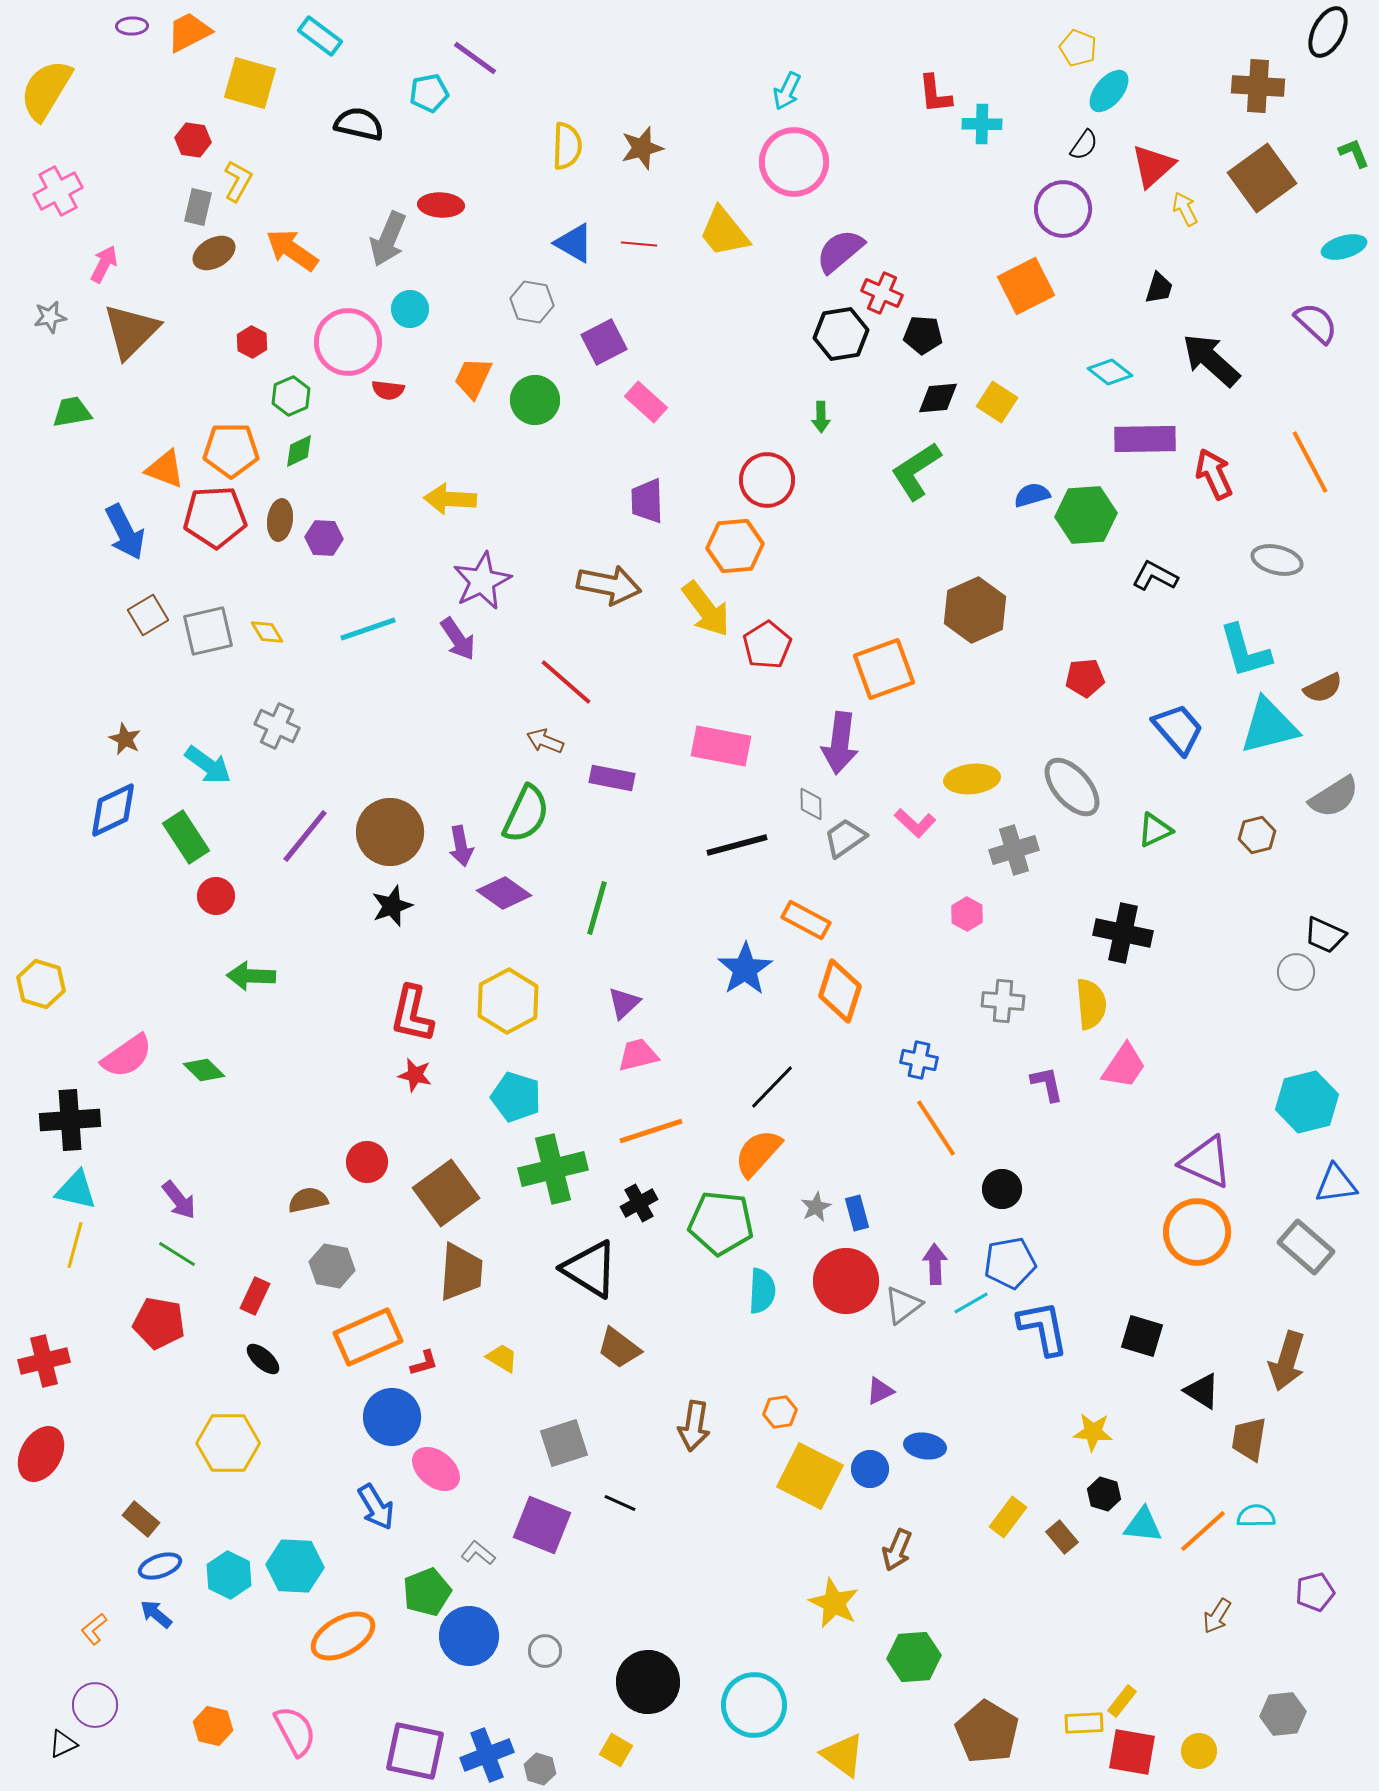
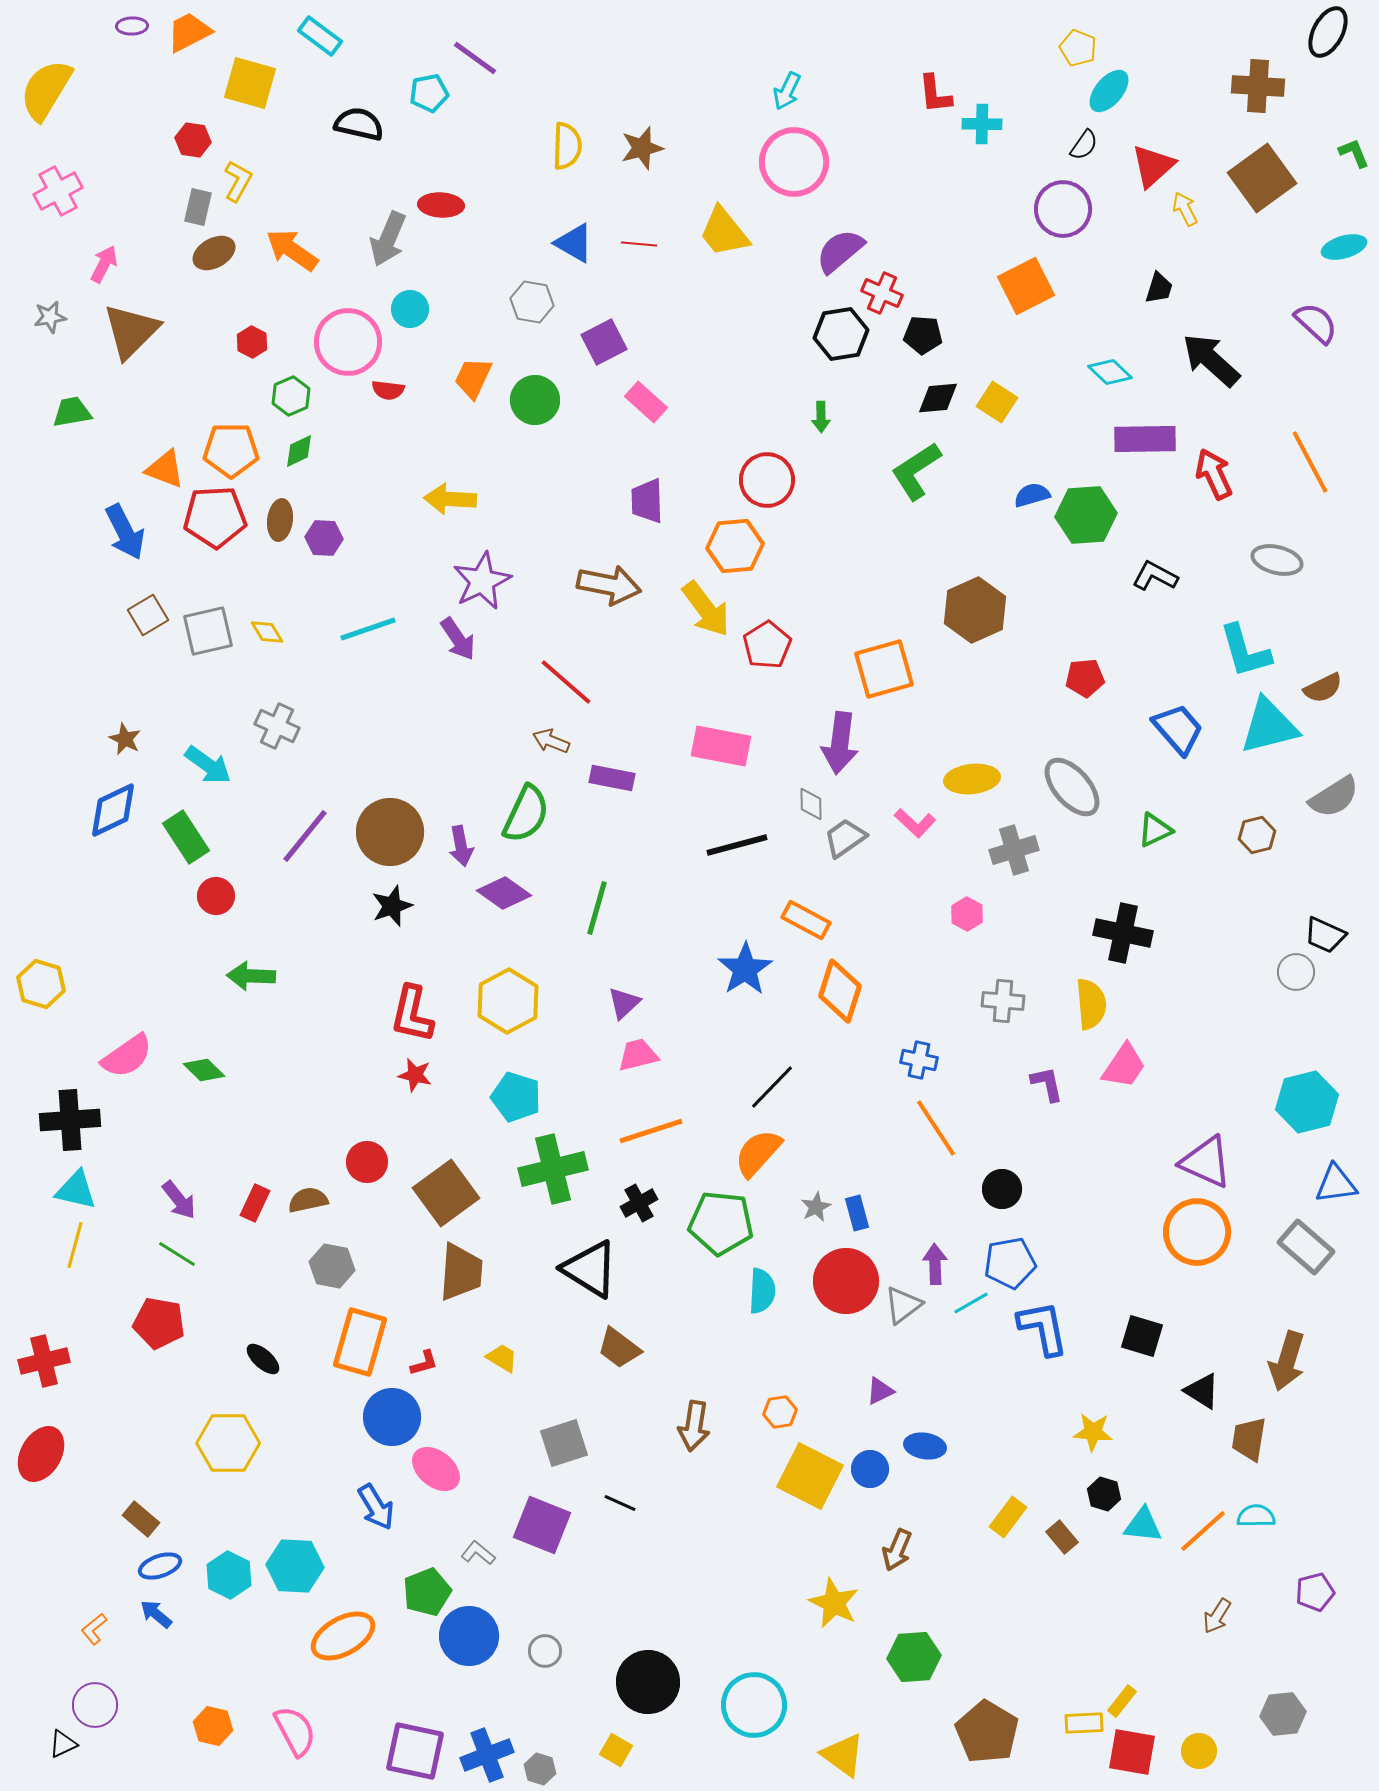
cyan diamond at (1110, 372): rotated 6 degrees clockwise
orange square at (884, 669): rotated 4 degrees clockwise
brown arrow at (545, 741): moved 6 px right
red rectangle at (255, 1296): moved 93 px up
orange rectangle at (368, 1337): moved 8 px left, 5 px down; rotated 50 degrees counterclockwise
